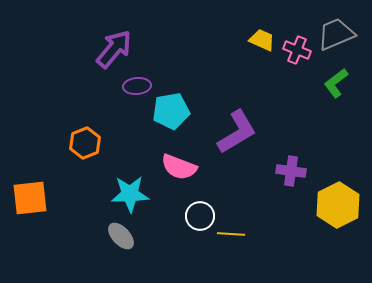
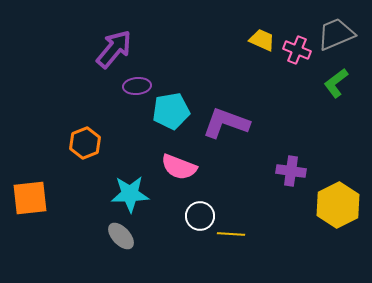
purple L-shape: moved 11 px left, 9 px up; rotated 129 degrees counterclockwise
